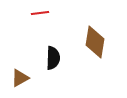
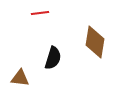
black semicircle: rotated 15 degrees clockwise
brown triangle: rotated 36 degrees clockwise
